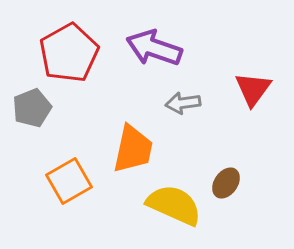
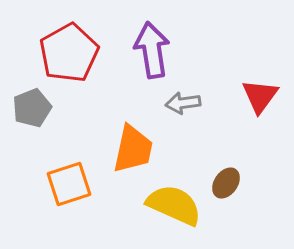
purple arrow: moved 2 px left, 2 px down; rotated 62 degrees clockwise
red triangle: moved 7 px right, 7 px down
orange square: moved 3 px down; rotated 12 degrees clockwise
